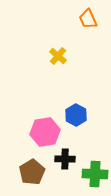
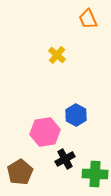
yellow cross: moved 1 px left, 1 px up
black cross: rotated 30 degrees counterclockwise
brown pentagon: moved 12 px left
